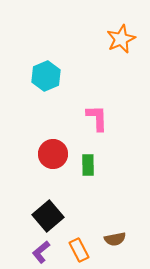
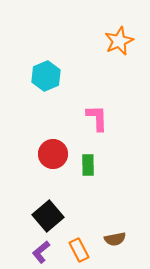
orange star: moved 2 px left, 2 px down
